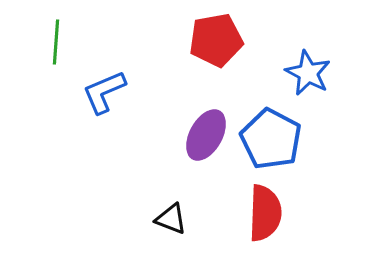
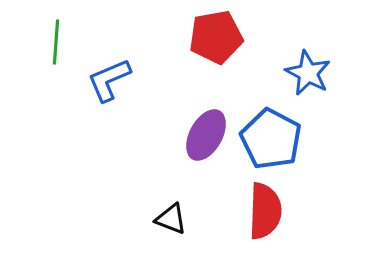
red pentagon: moved 3 px up
blue L-shape: moved 5 px right, 12 px up
red semicircle: moved 2 px up
